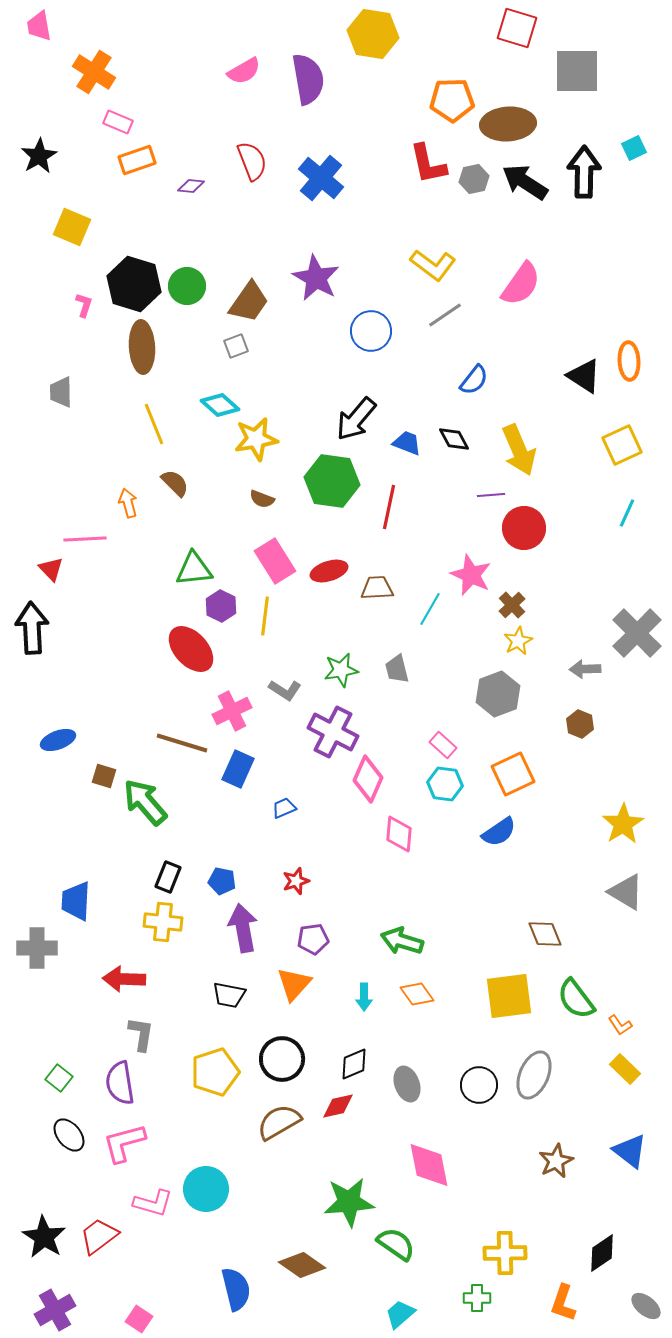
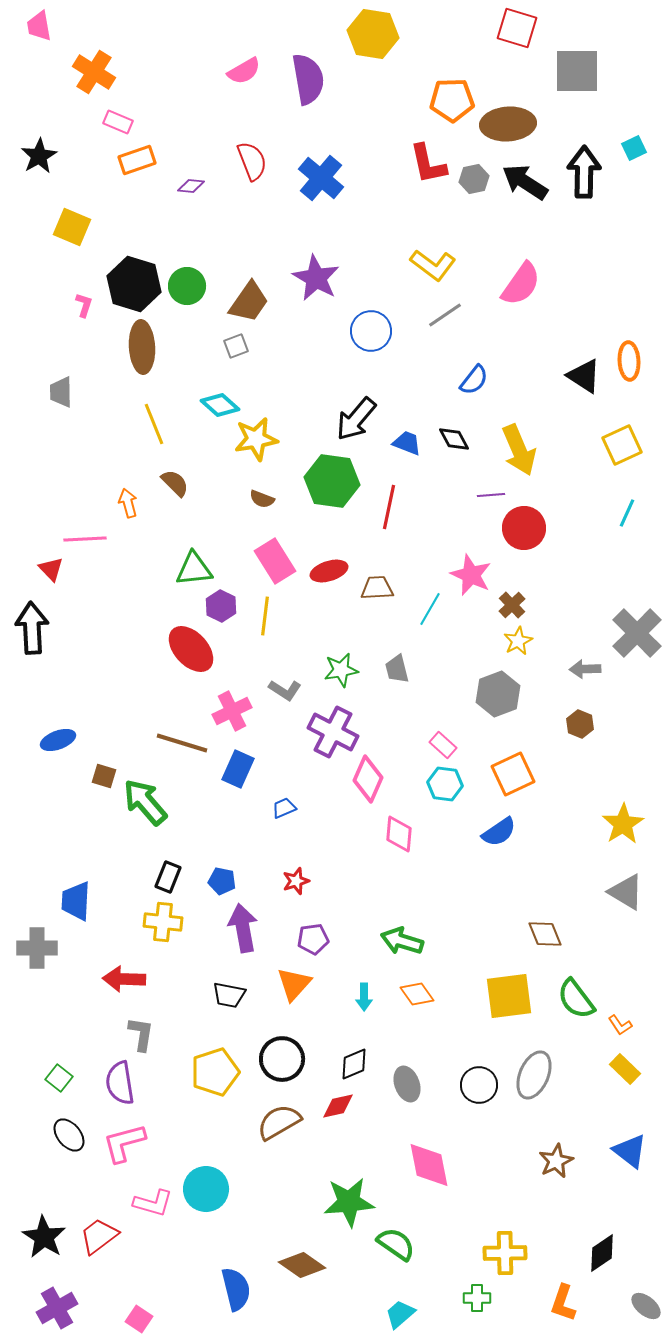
purple cross at (55, 1310): moved 2 px right, 2 px up
